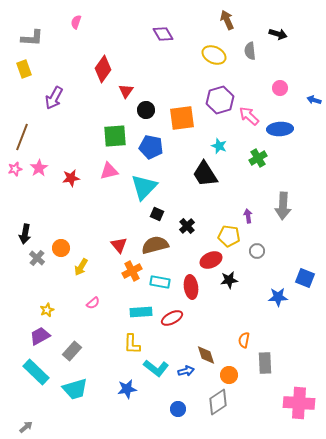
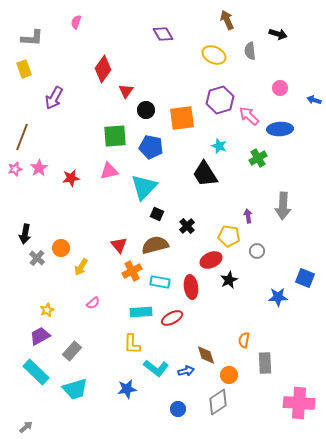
black star at (229, 280): rotated 18 degrees counterclockwise
